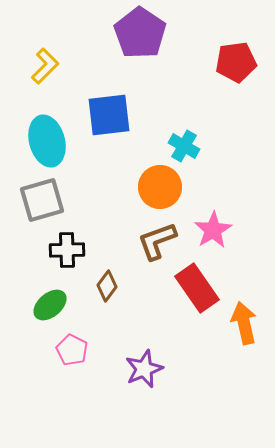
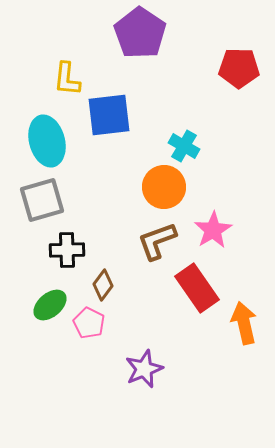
red pentagon: moved 3 px right, 6 px down; rotated 9 degrees clockwise
yellow L-shape: moved 22 px right, 13 px down; rotated 141 degrees clockwise
orange circle: moved 4 px right
brown diamond: moved 4 px left, 1 px up
pink pentagon: moved 17 px right, 27 px up
